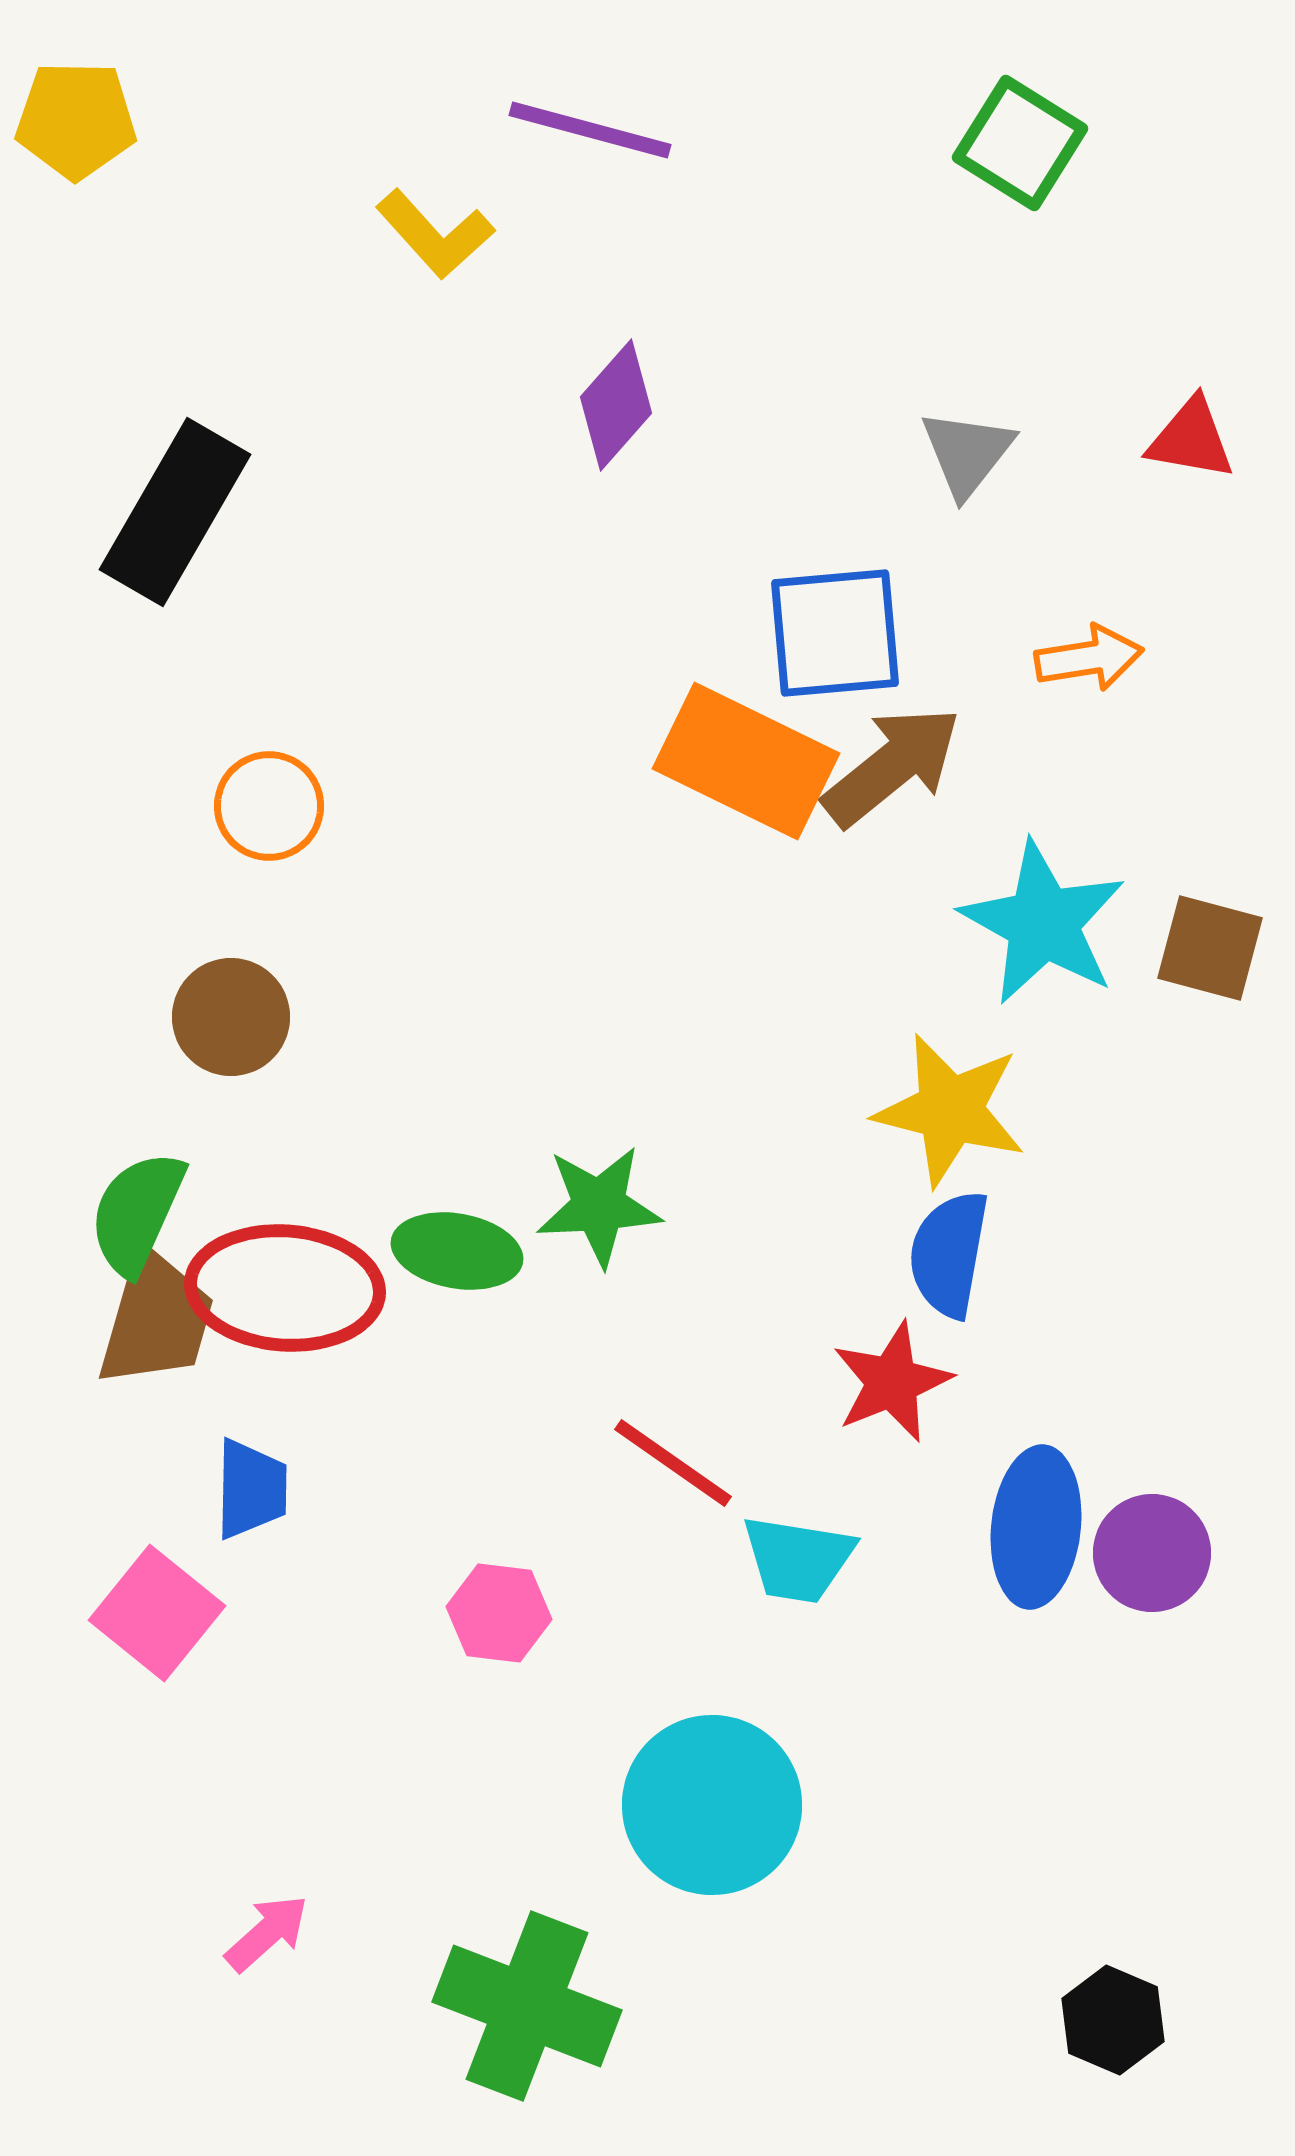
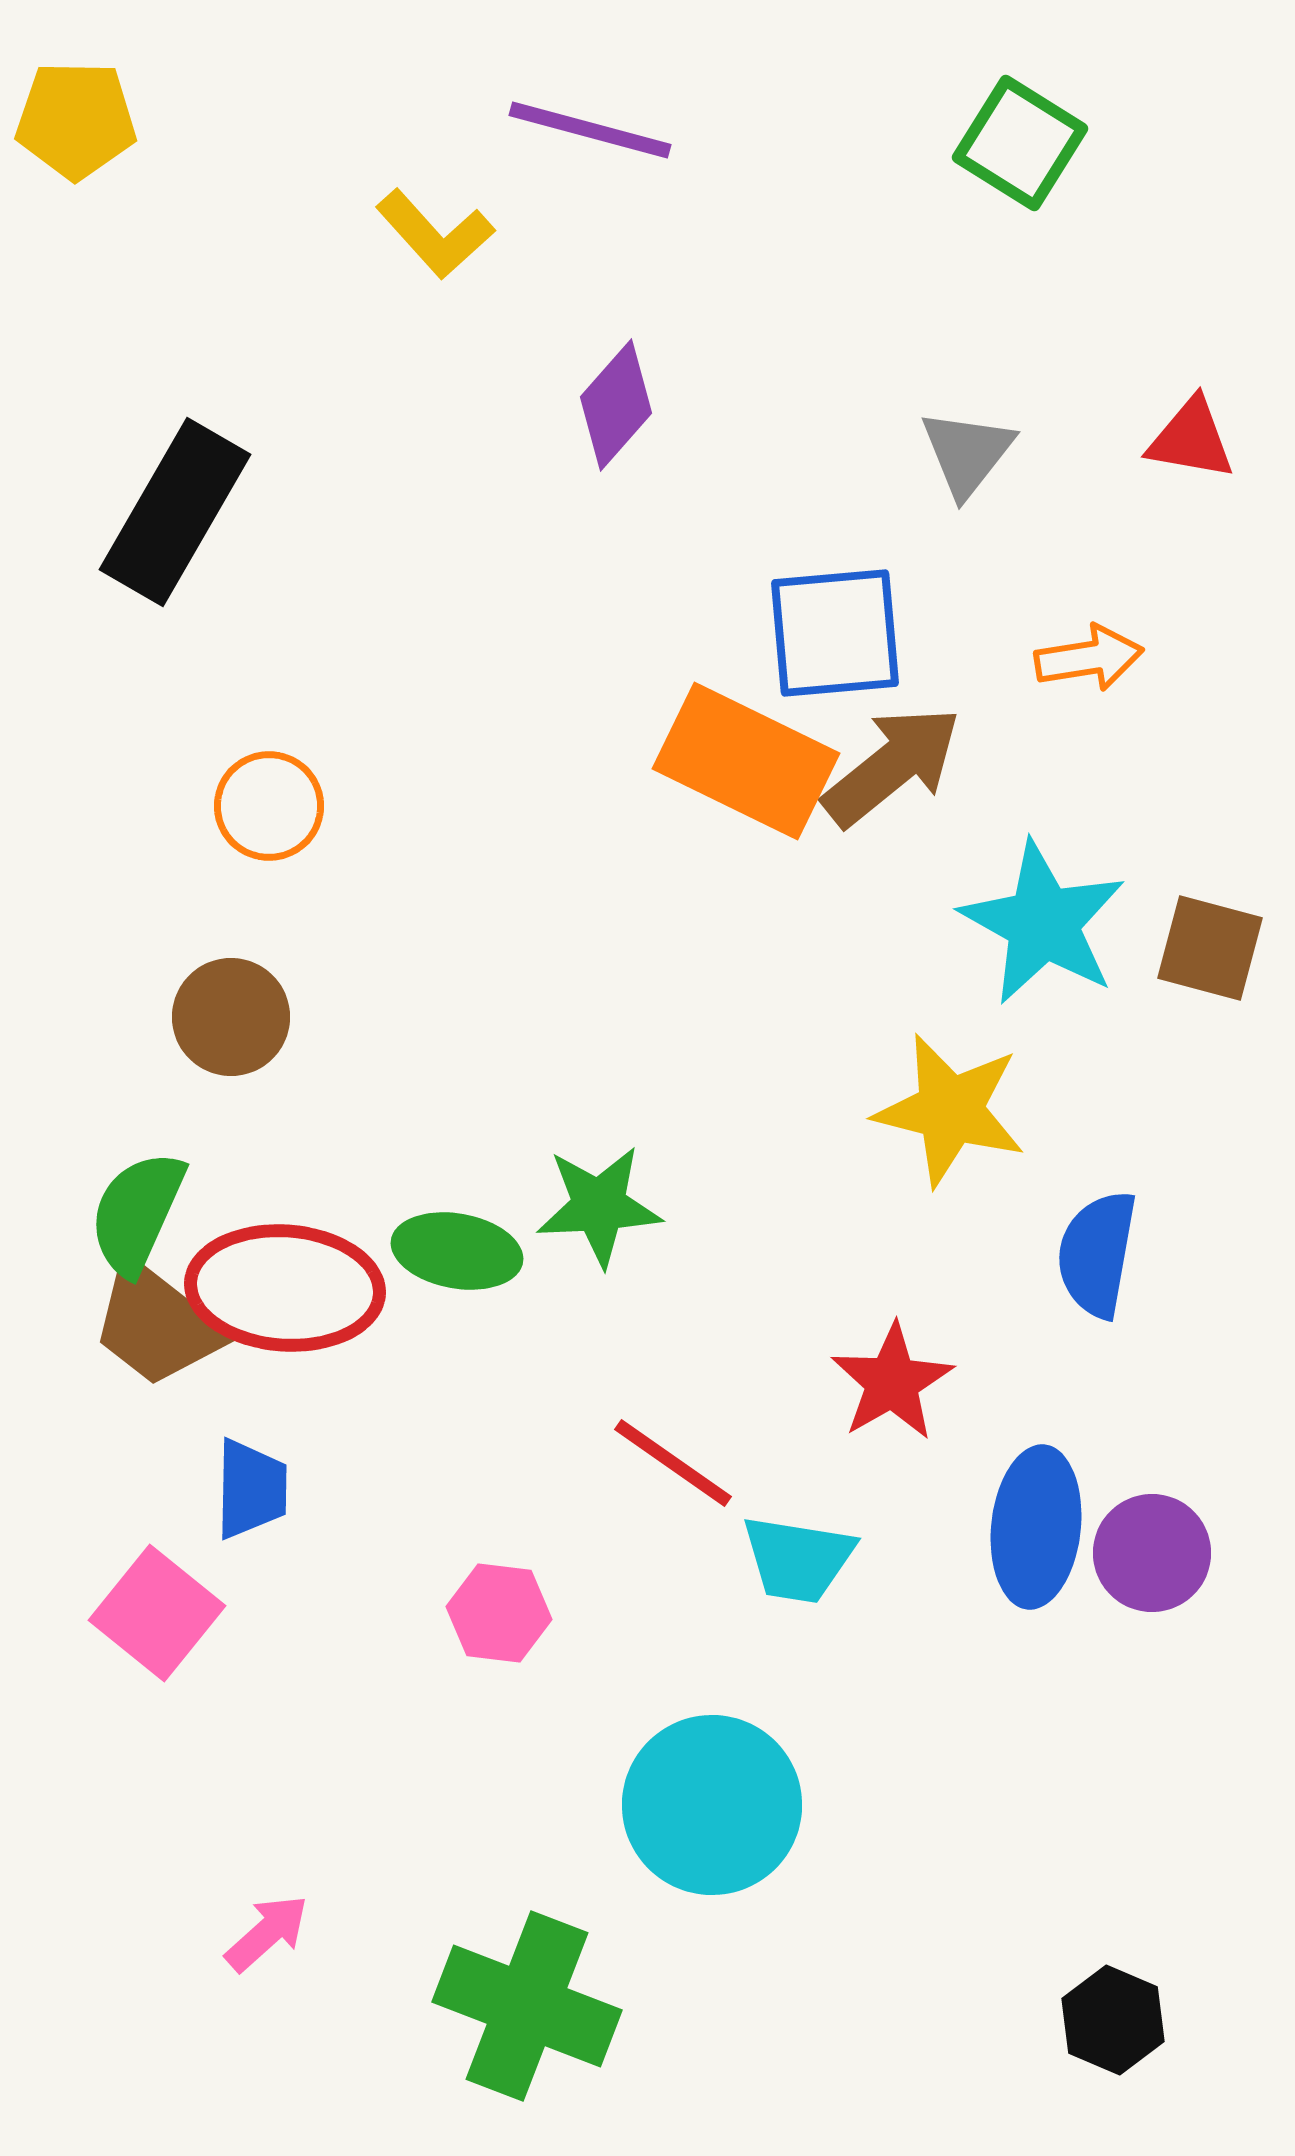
blue semicircle: moved 148 px right
brown trapezoid: moved 1 px right, 5 px down; rotated 112 degrees clockwise
red star: rotated 8 degrees counterclockwise
